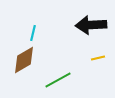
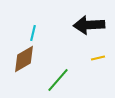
black arrow: moved 2 px left
brown diamond: moved 1 px up
green line: rotated 20 degrees counterclockwise
